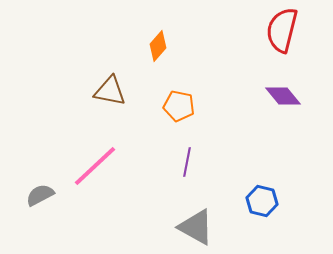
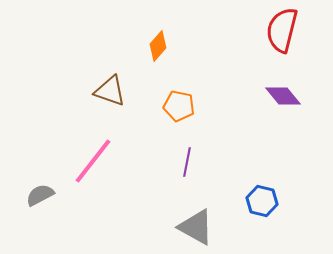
brown triangle: rotated 8 degrees clockwise
pink line: moved 2 px left, 5 px up; rotated 9 degrees counterclockwise
